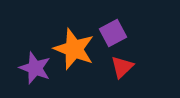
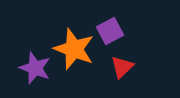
purple square: moved 3 px left, 2 px up
